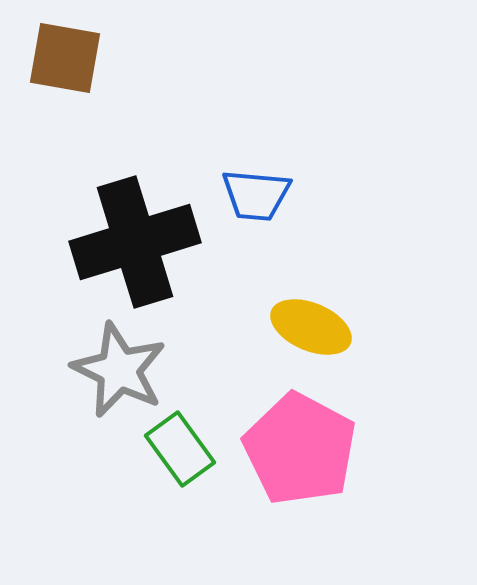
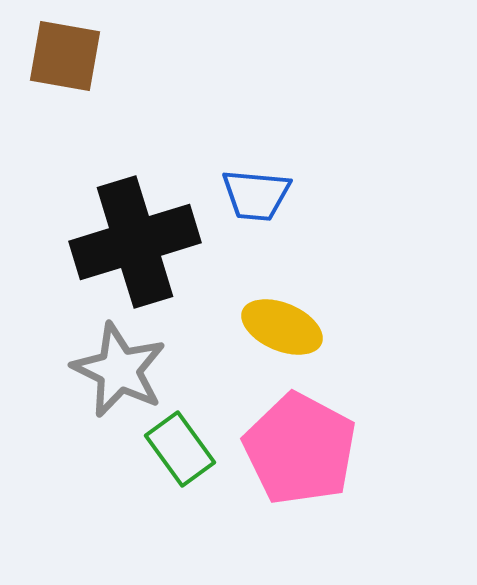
brown square: moved 2 px up
yellow ellipse: moved 29 px left
